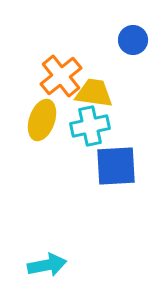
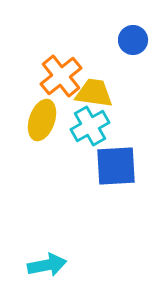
cyan cross: rotated 18 degrees counterclockwise
